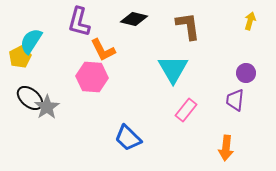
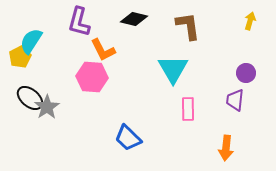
pink rectangle: moved 2 px right, 1 px up; rotated 40 degrees counterclockwise
